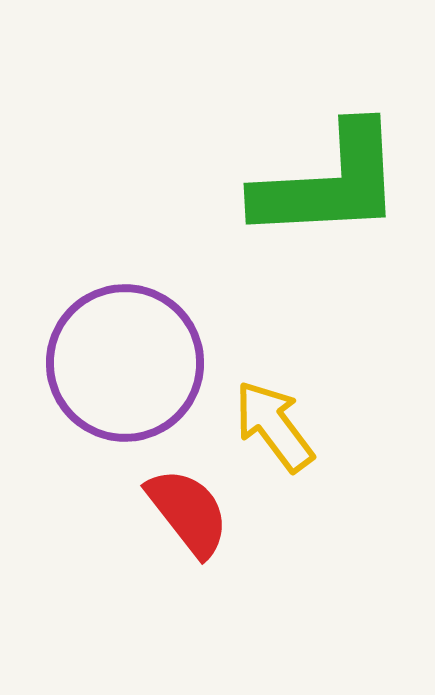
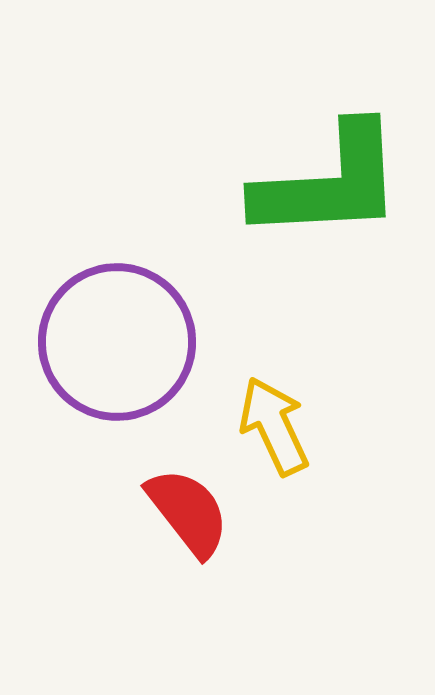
purple circle: moved 8 px left, 21 px up
yellow arrow: rotated 12 degrees clockwise
